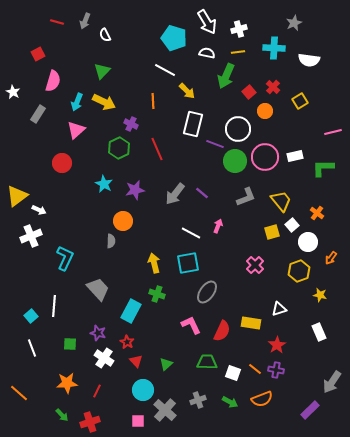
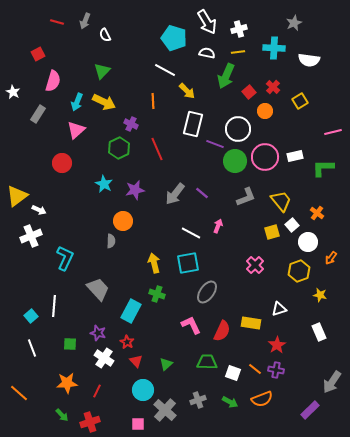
pink square at (138, 421): moved 3 px down
